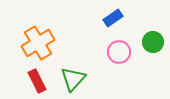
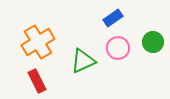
orange cross: moved 1 px up
pink circle: moved 1 px left, 4 px up
green triangle: moved 10 px right, 18 px up; rotated 24 degrees clockwise
